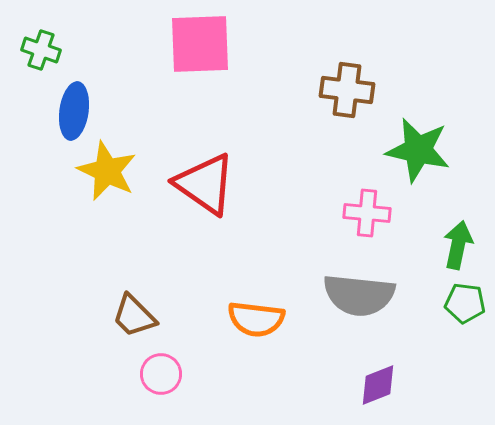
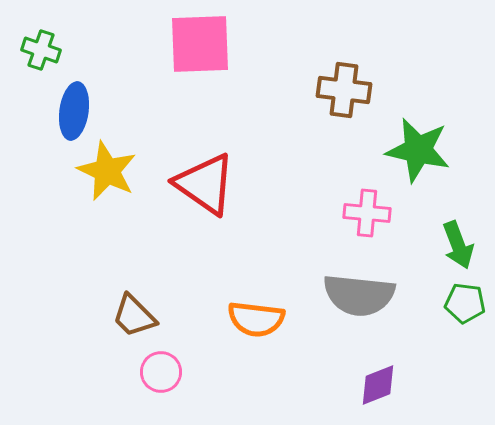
brown cross: moved 3 px left
green arrow: rotated 147 degrees clockwise
pink circle: moved 2 px up
